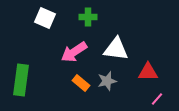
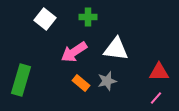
white square: moved 1 px down; rotated 15 degrees clockwise
red triangle: moved 11 px right
green rectangle: rotated 8 degrees clockwise
pink line: moved 1 px left, 1 px up
